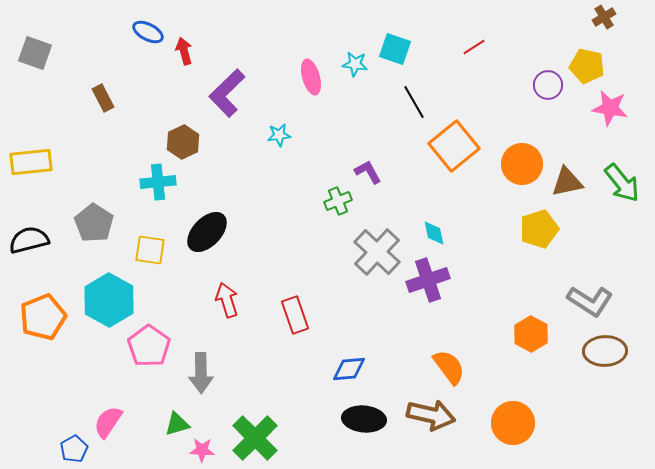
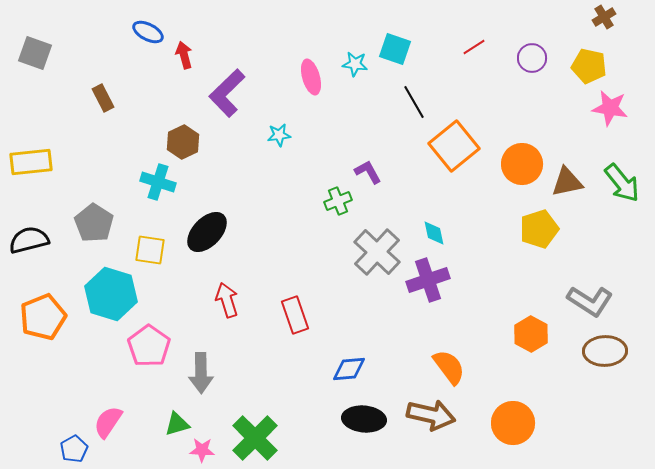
red arrow at (184, 51): moved 4 px down
yellow pentagon at (587, 66): moved 2 px right
purple circle at (548, 85): moved 16 px left, 27 px up
cyan cross at (158, 182): rotated 24 degrees clockwise
cyan hexagon at (109, 300): moved 2 px right, 6 px up; rotated 12 degrees counterclockwise
